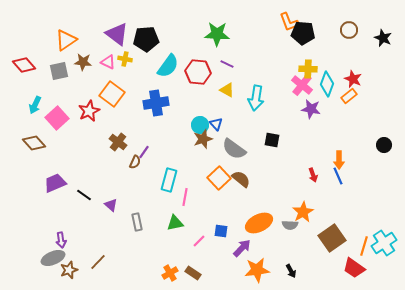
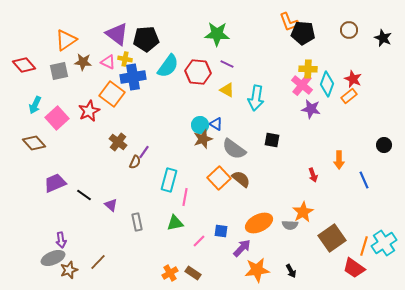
blue cross at (156, 103): moved 23 px left, 26 px up
blue triangle at (216, 124): rotated 16 degrees counterclockwise
blue line at (338, 176): moved 26 px right, 4 px down
